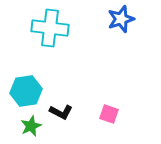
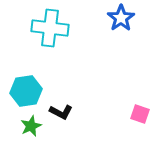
blue star: moved 1 px up; rotated 16 degrees counterclockwise
pink square: moved 31 px right
